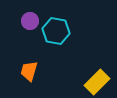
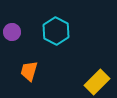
purple circle: moved 18 px left, 11 px down
cyan hexagon: rotated 16 degrees clockwise
